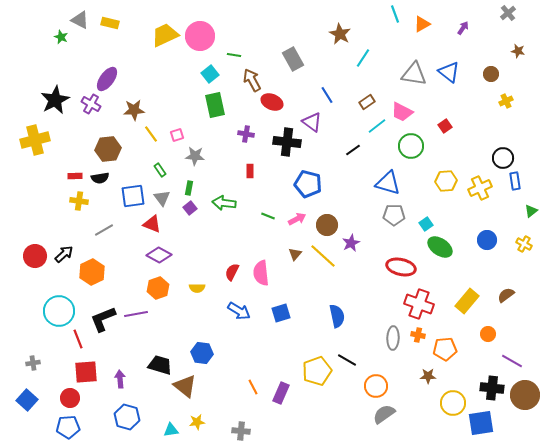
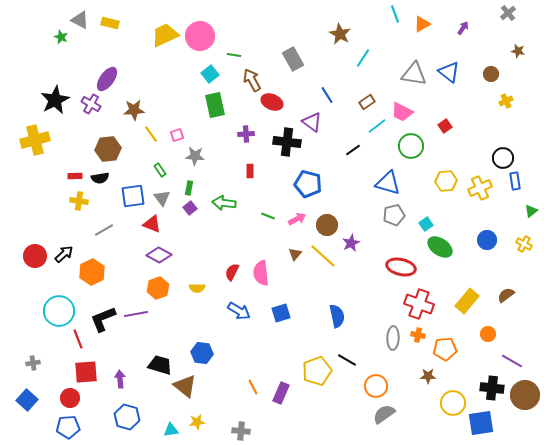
purple cross at (246, 134): rotated 14 degrees counterclockwise
gray pentagon at (394, 215): rotated 15 degrees counterclockwise
